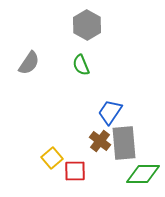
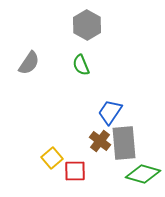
green diamond: rotated 16 degrees clockwise
